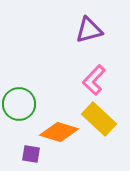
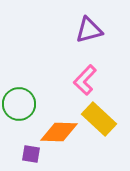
pink L-shape: moved 9 px left
orange diamond: rotated 15 degrees counterclockwise
